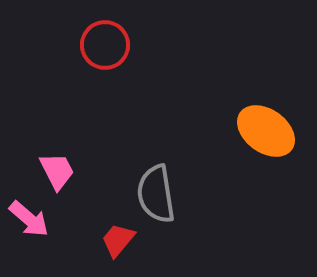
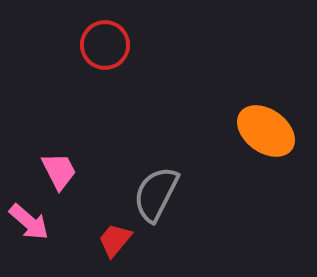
pink trapezoid: moved 2 px right
gray semicircle: rotated 36 degrees clockwise
pink arrow: moved 3 px down
red trapezoid: moved 3 px left
